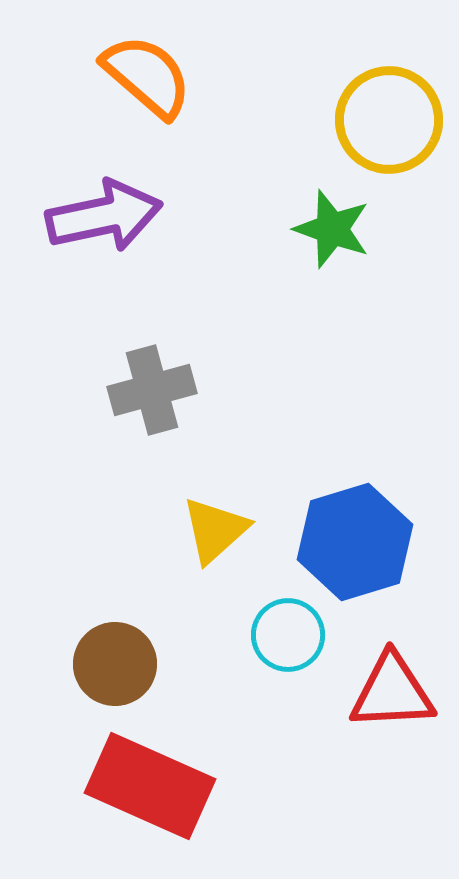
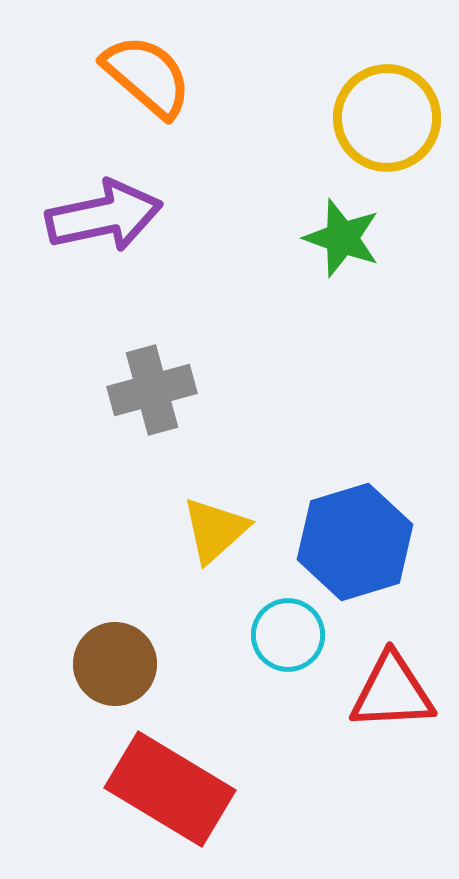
yellow circle: moved 2 px left, 2 px up
green star: moved 10 px right, 9 px down
red rectangle: moved 20 px right, 3 px down; rotated 7 degrees clockwise
